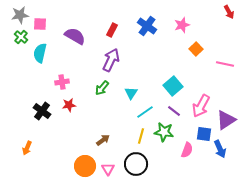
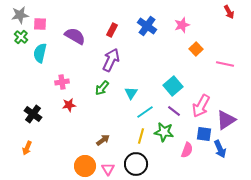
black cross: moved 9 px left, 3 px down
